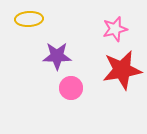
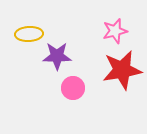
yellow ellipse: moved 15 px down
pink star: moved 2 px down
pink circle: moved 2 px right
